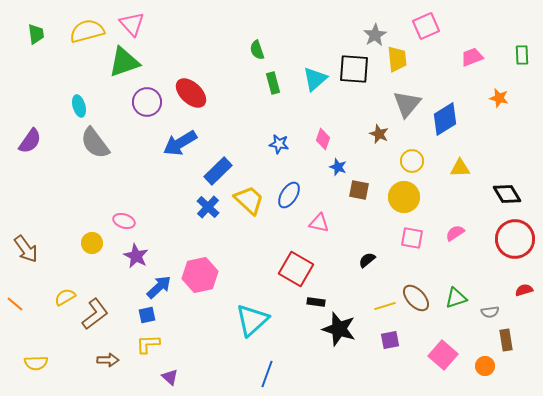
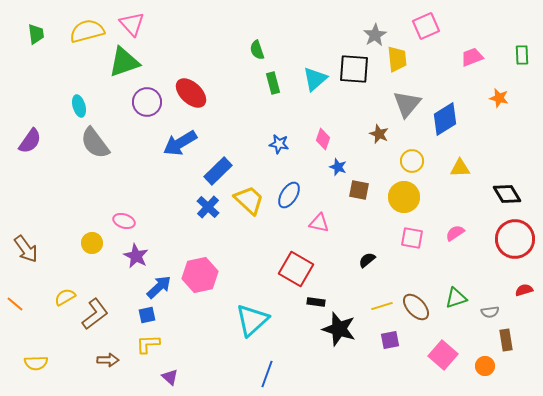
brown ellipse at (416, 298): moved 9 px down
yellow line at (385, 306): moved 3 px left
